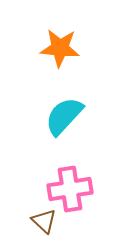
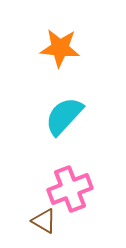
pink cross: rotated 12 degrees counterclockwise
brown triangle: rotated 12 degrees counterclockwise
